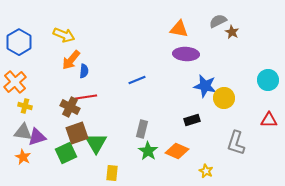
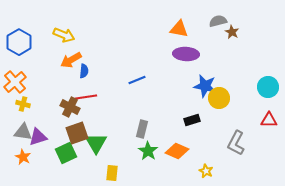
gray semicircle: rotated 12 degrees clockwise
orange arrow: rotated 20 degrees clockwise
cyan circle: moved 7 px down
yellow circle: moved 5 px left
yellow cross: moved 2 px left, 2 px up
purple triangle: moved 1 px right
gray L-shape: rotated 10 degrees clockwise
